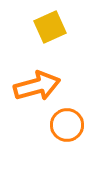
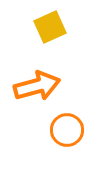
orange circle: moved 5 px down
